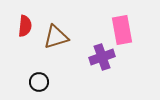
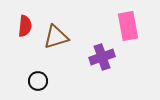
pink rectangle: moved 6 px right, 4 px up
black circle: moved 1 px left, 1 px up
